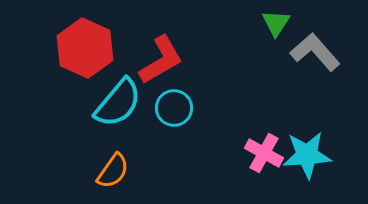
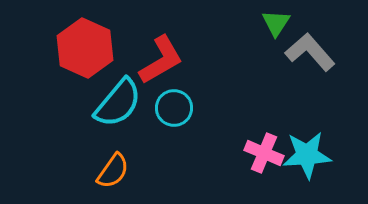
gray L-shape: moved 5 px left
pink cross: rotated 6 degrees counterclockwise
